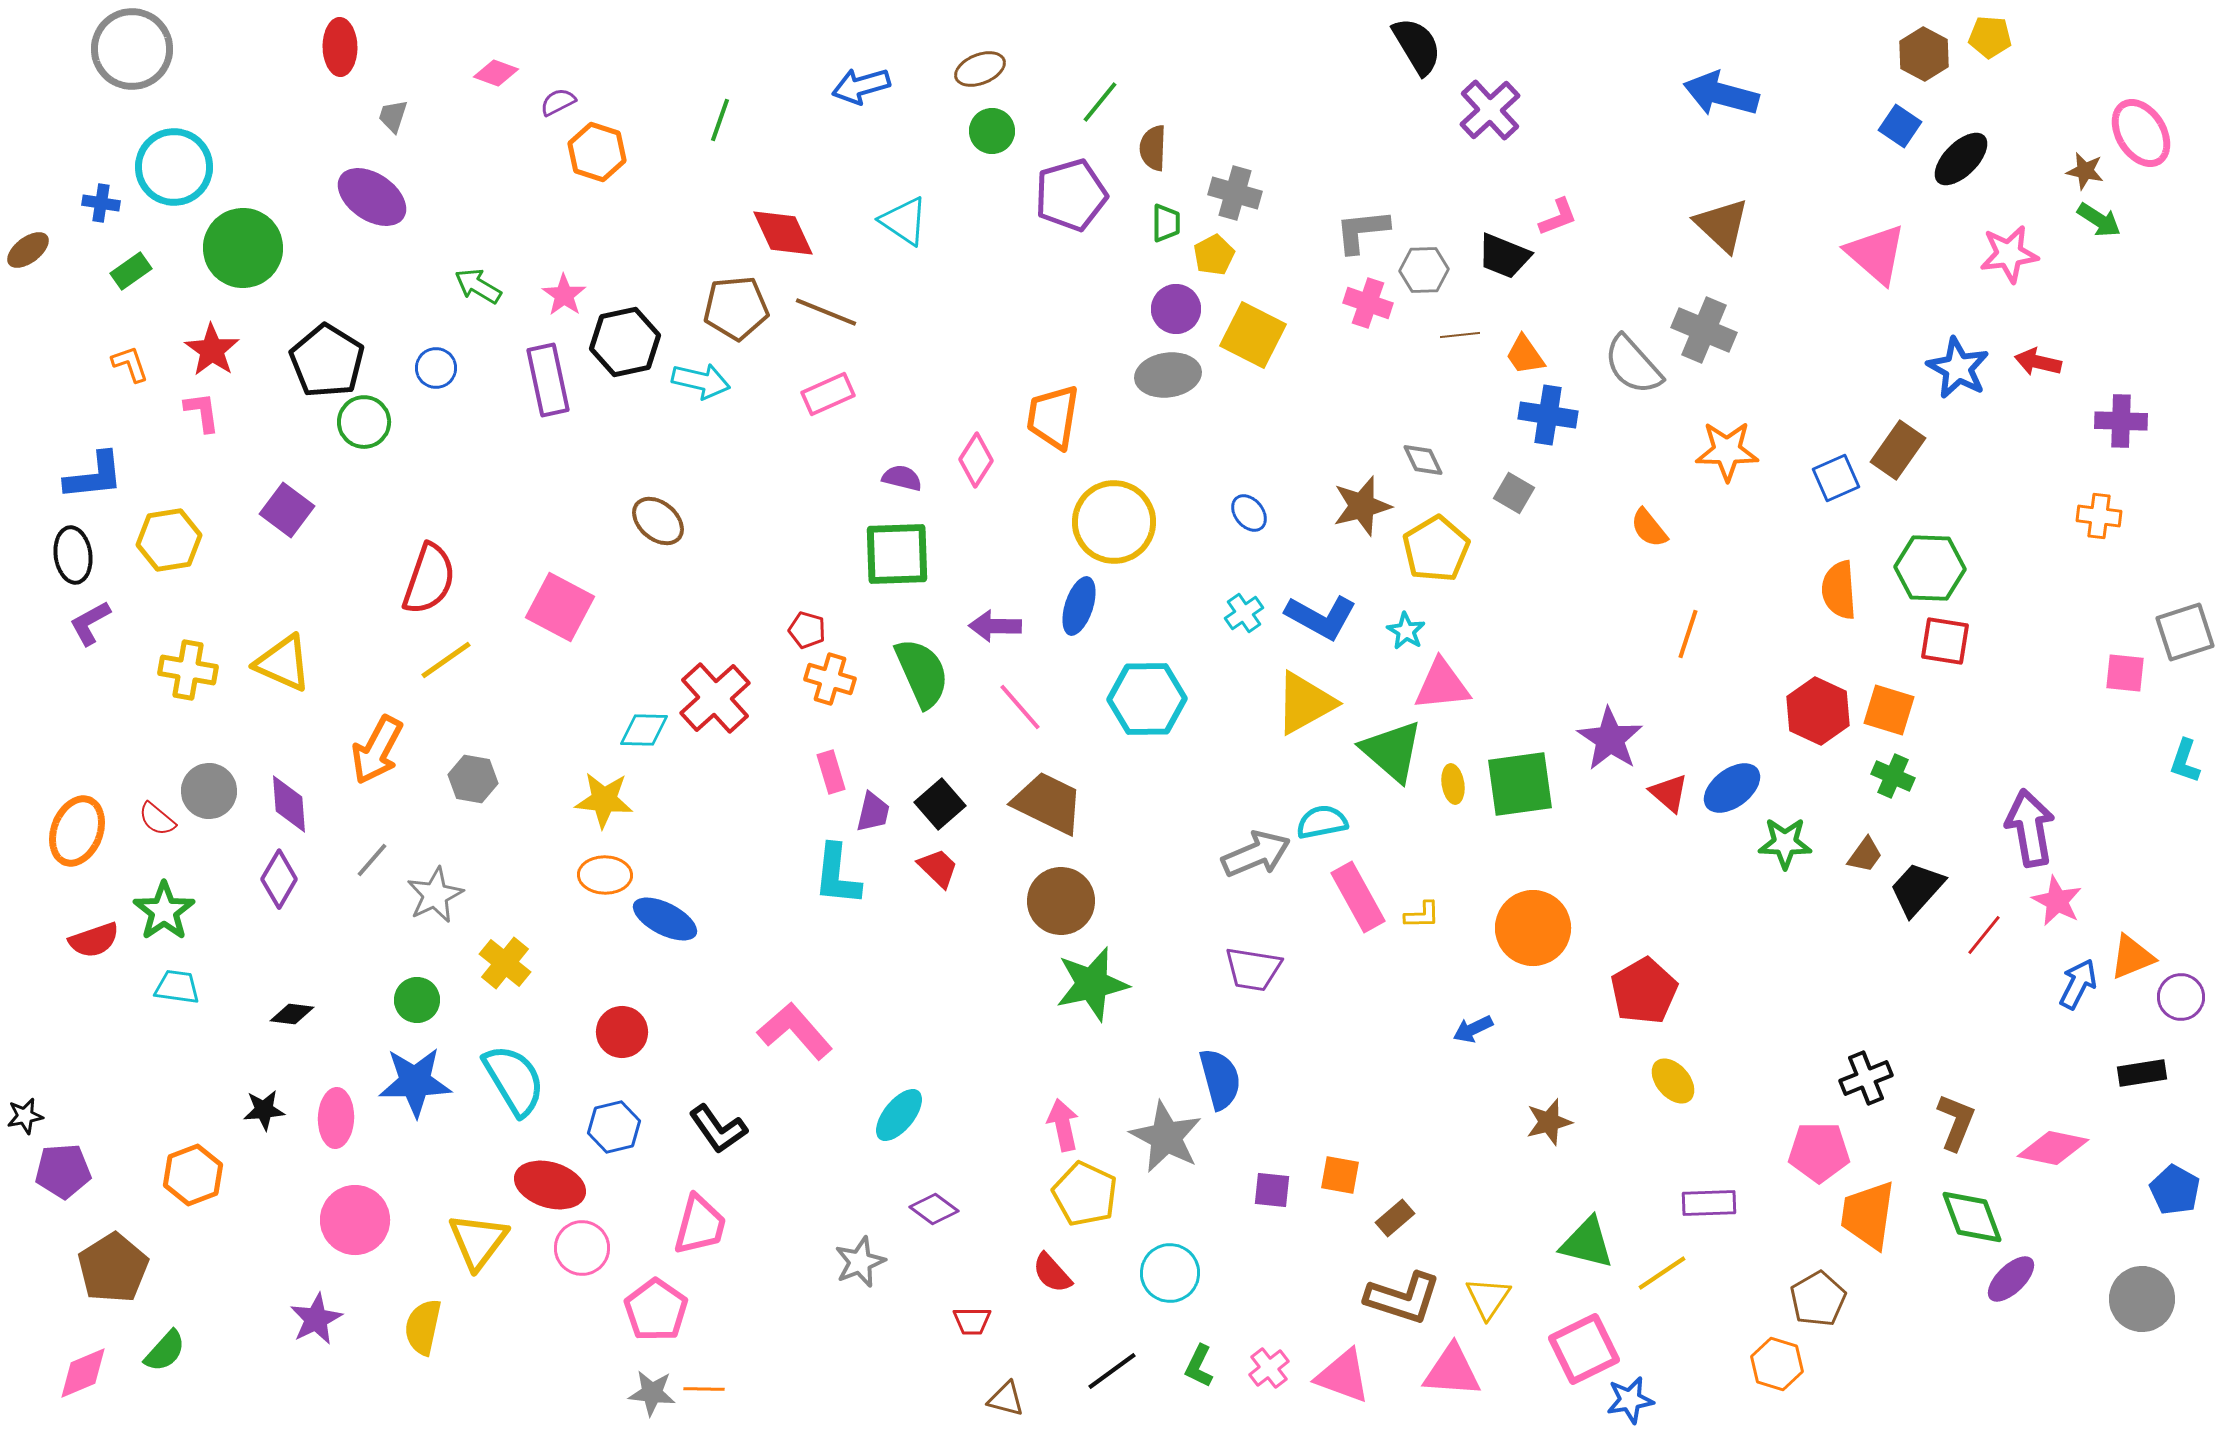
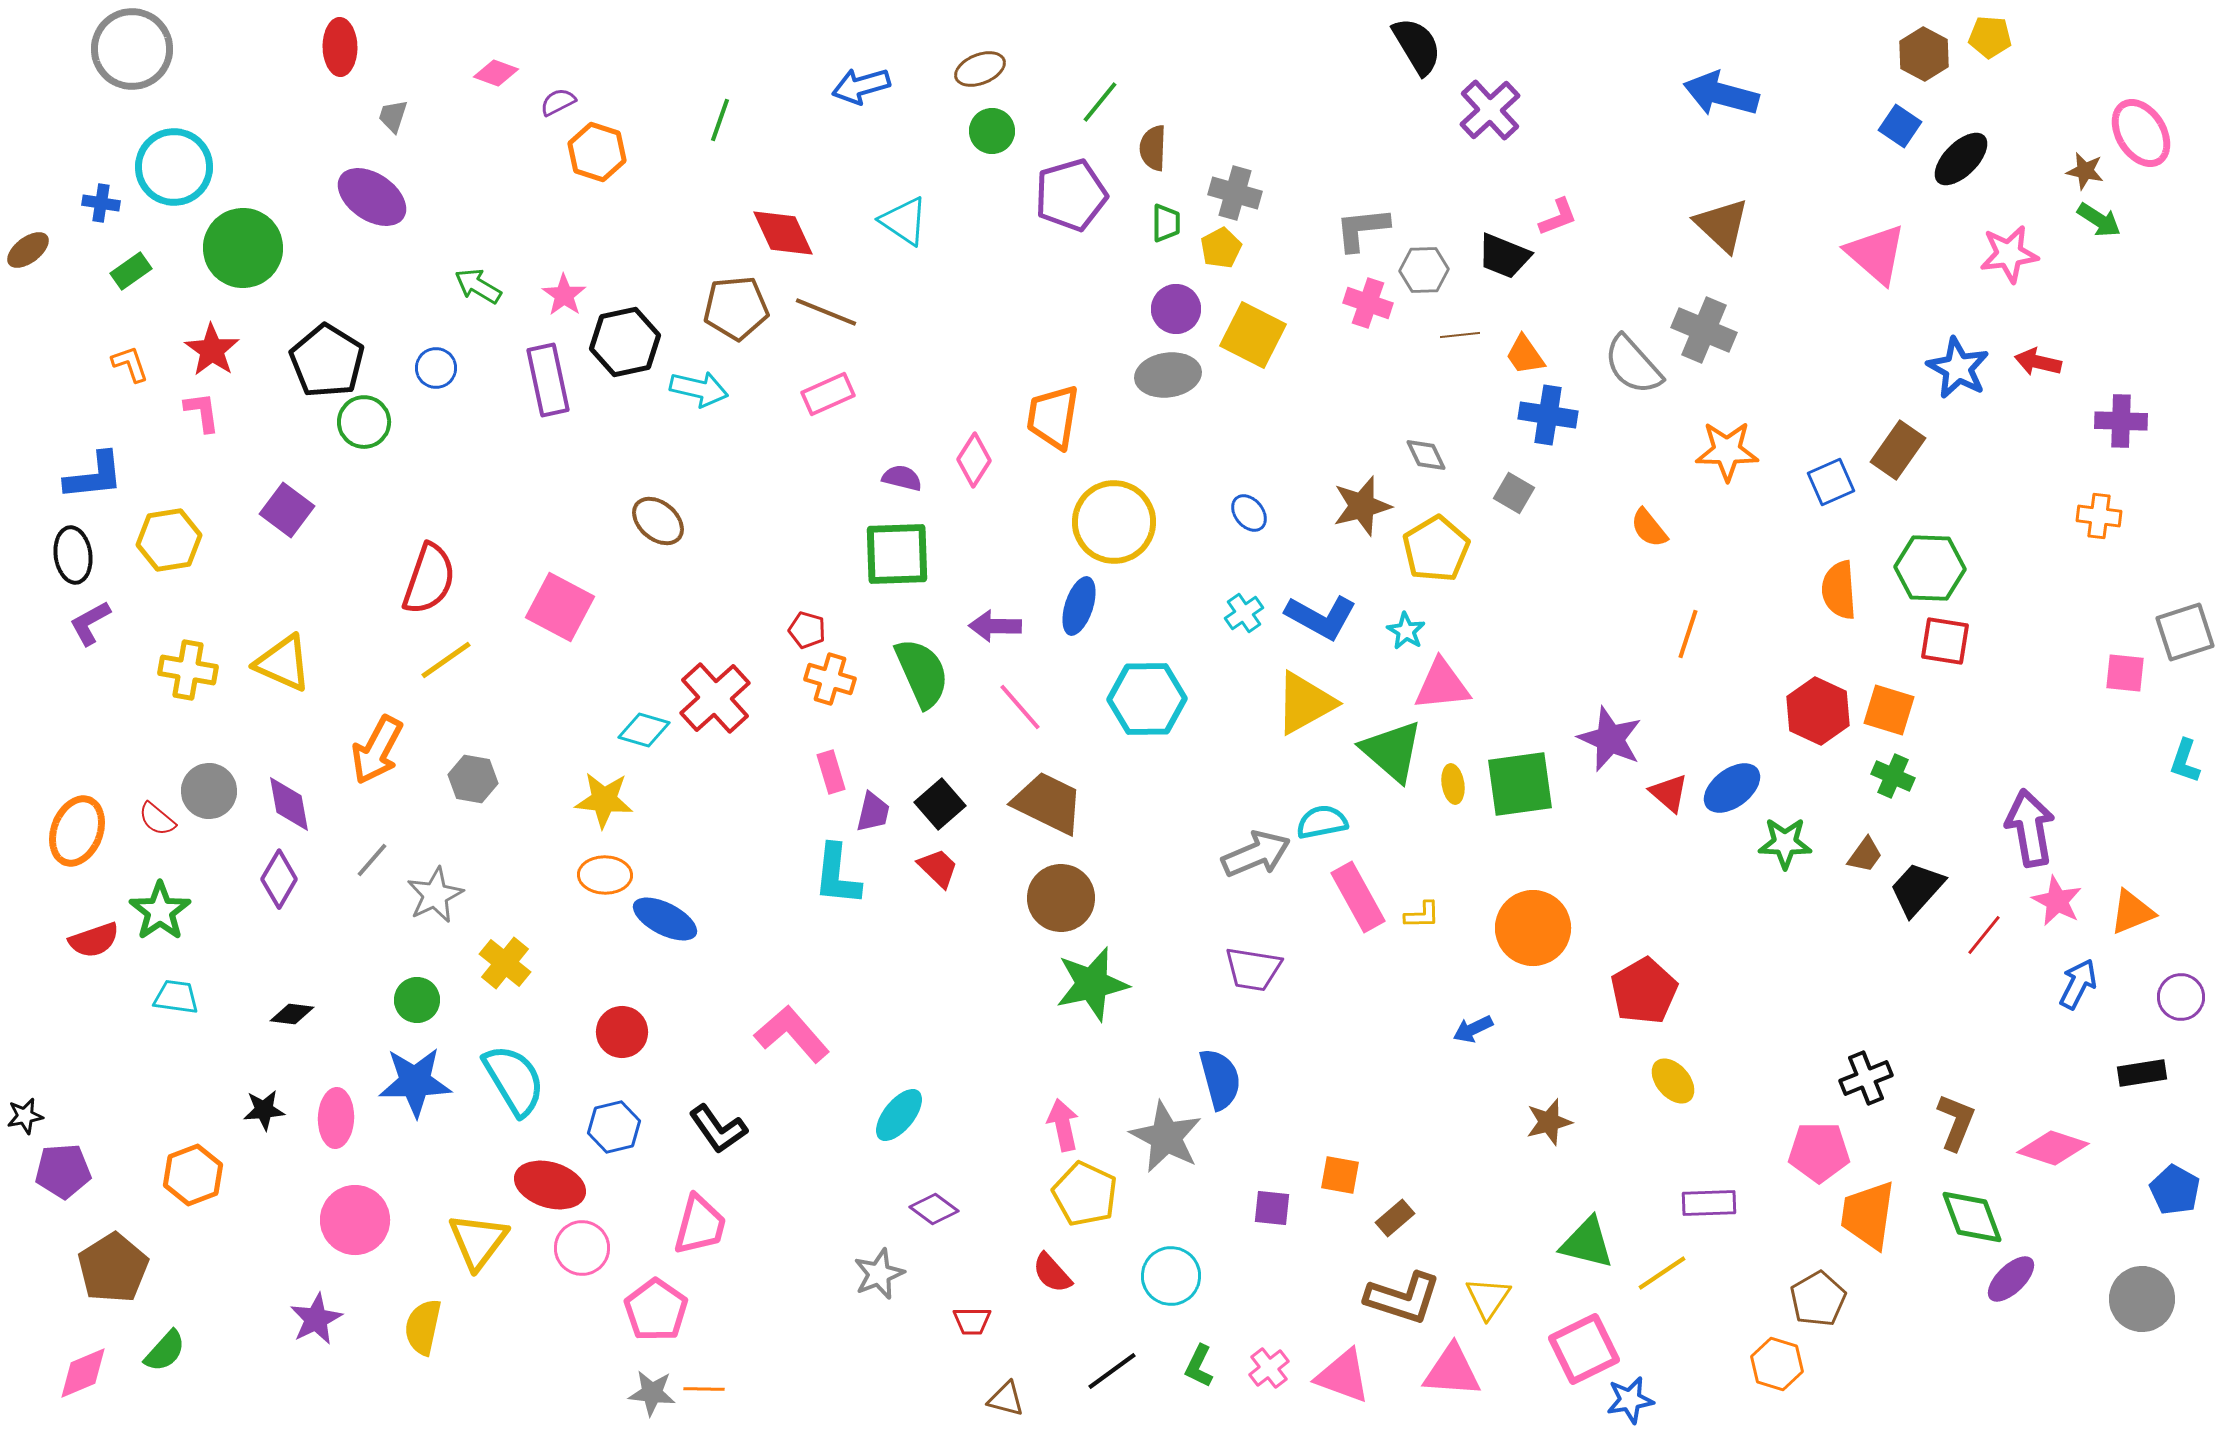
gray L-shape at (1362, 231): moved 2 px up
yellow pentagon at (1214, 255): moved 7 px right, 7 px up
cyan arrow at (701, 381): moved 2 px left, 8 px down
pink diamond at (976, 460): moved 2 px left
gray diamond at (1423, 460): moved 3 px right, 5 px up
blue square at (1836, 478): moved 5 px left, 4 px down
cyan diamond at (644, 730): rotated 15 degrees clockwise
purple star at (1610, 739): rotated 10 degrees counterclockwise
purple diamond at (289, 804): rotated 6 degrees counterclockwise
brown circle at (1061, 901): moved 3 px up
green star at (164, 911): moved 4 px left
orange triangle at (2132, 957): moved 45 px up
cyan trapezoid at (177, 987): moved 1 px left, 10 px down
pink L-shape at (795, 1031): moved 3 px left, 3 px down
pink diamond at (2053, 1148): rotated 6 degrees clockwise
purple square at (1272, 1190): moved 18 px down
gray star at (860, 1262): moved 19 px right, 12 px down
cyan circle at (1170, 1273): moved 1 px right, 3 px down
